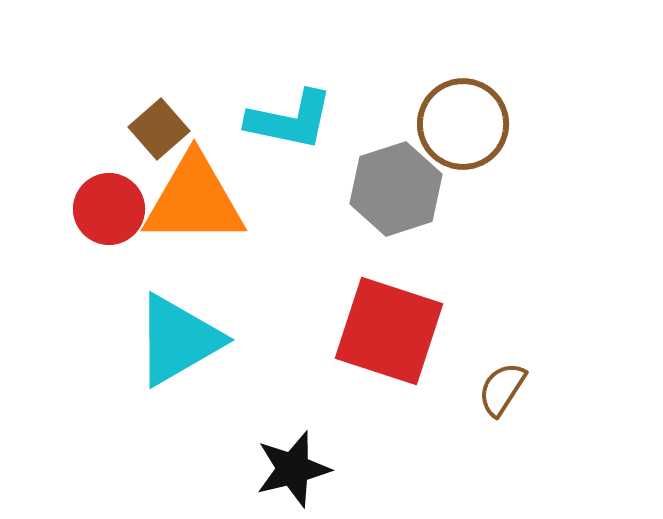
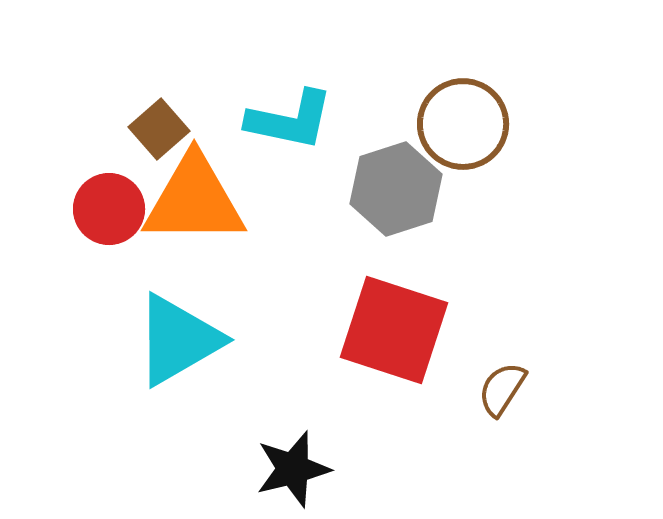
red square: moved 5 px right, 1 px up
